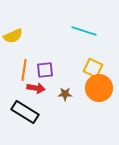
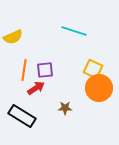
cyan line: moved 10 px left
yellow semicircle: moved 1 px down
yellow square: moved 1 px down
red arrow: rotated 42 degrees counterclockwise
brown star: moved 14 px down
black rectangle: moved 3 px left, 4 px down
